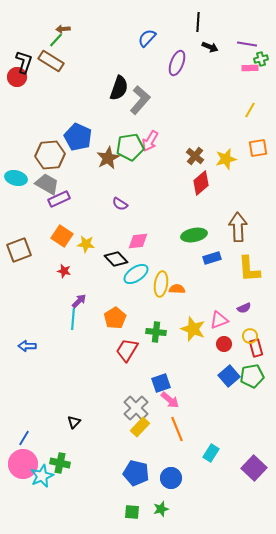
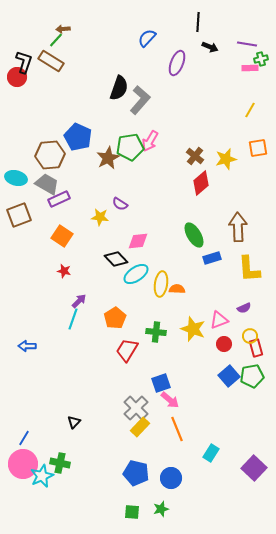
green ellipse at (194, 235): rotated 70 degrees clockwise
yellow star at (86, 244): moved 14 px right, 27 px up
brown square at (19, 250): moved 35 px up
cyan line at (73, 319): rotated 15 degrees clockwise
